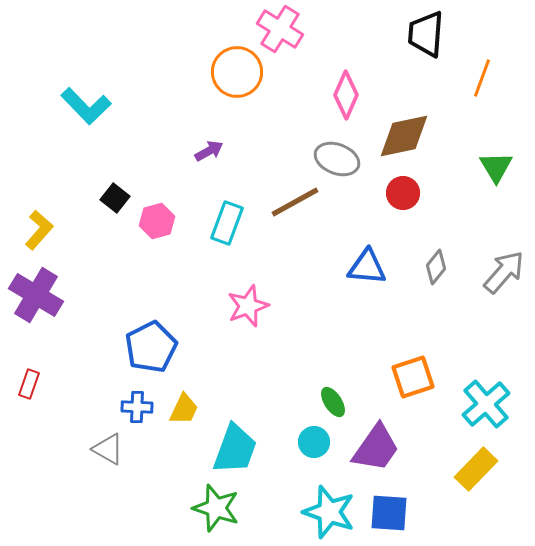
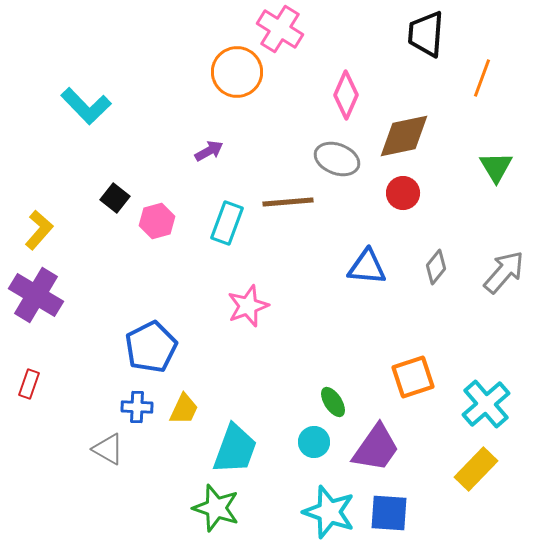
brown line: moved 7 px left; rotated 24 degrees clockwise
